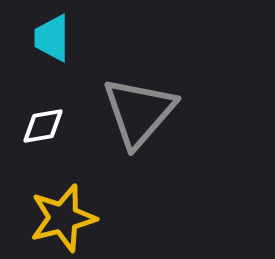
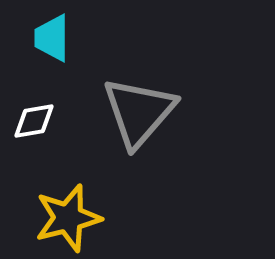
white diamond: moved 9 px left, 5 px up
yellow star: moved 5 px right
